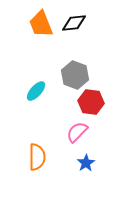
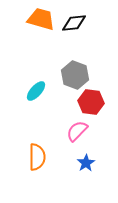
orange trapezoid: moved 5 px up; rotated 128 degrees clockwise
pink semicircle: moved 1 px up
